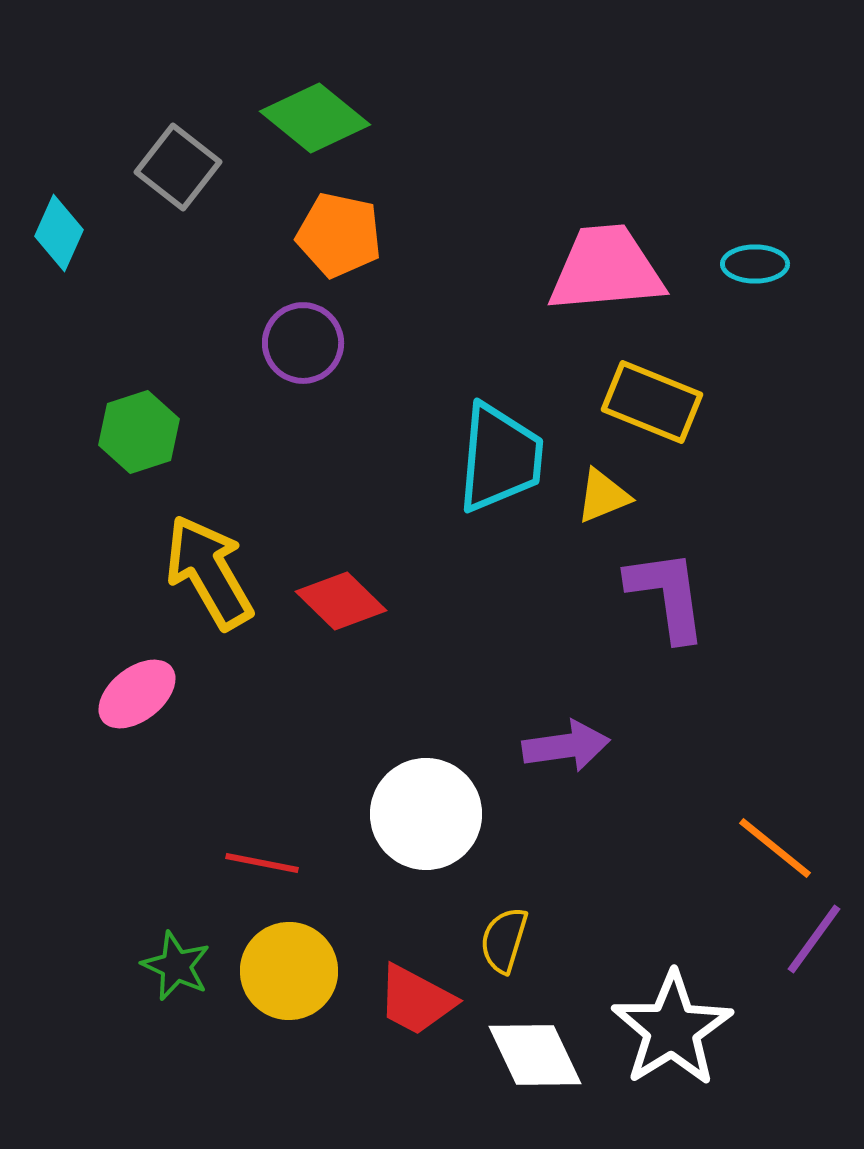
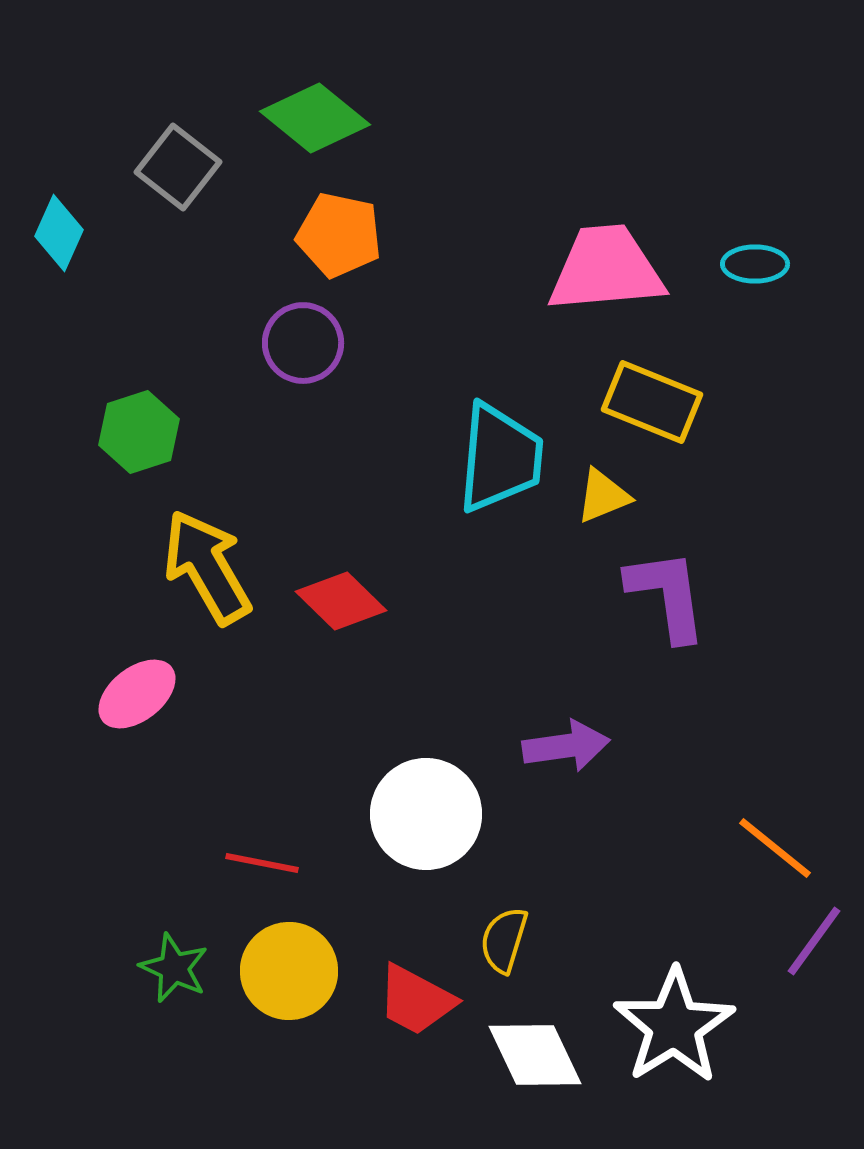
yellow arrow: moved 2 px left, 5 px up
purple line: moved 2 px down
green star: moved 2 px left, 2 px down
white star: moved 2 px right, 3 px up
